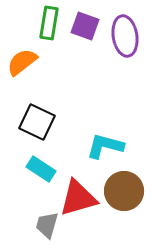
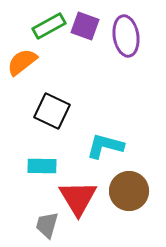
green rectangle: moved 3 px down; rotated 52 degrees clockwise
purple ellipse: moved 1 px right
black square: moved 15 px right, 11 px up
cyan rectangle: moved 1 px right, 3 px up; rotated 32 degrees counterclockwise
brown circle: moved 5 px right
red triangle: rotated 45 degrees counterclockwise
